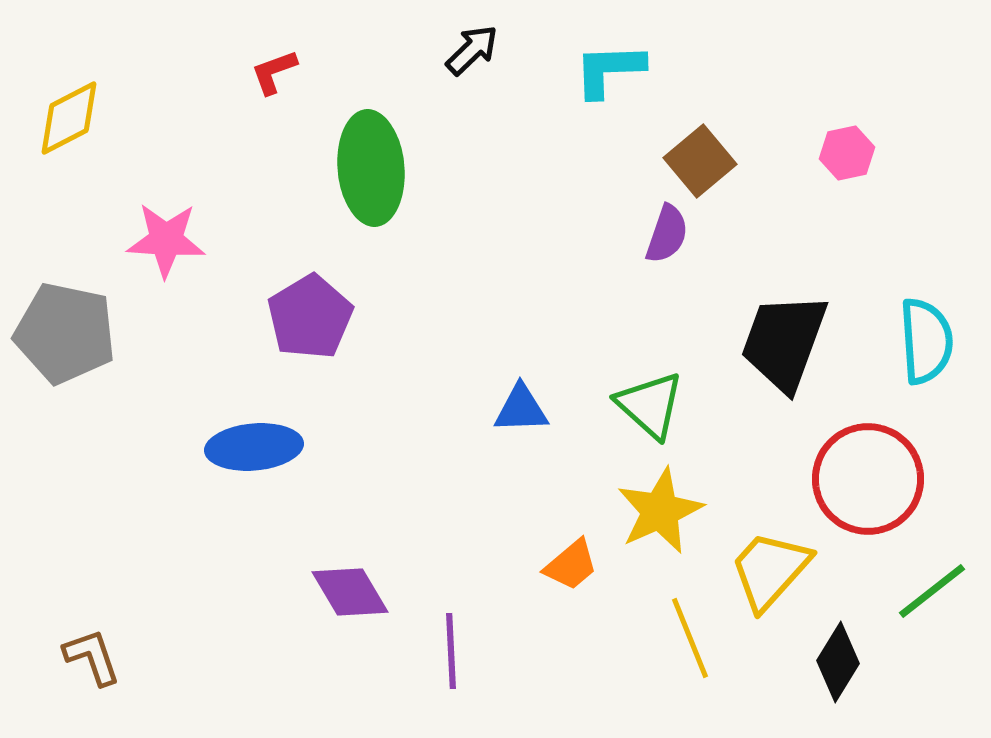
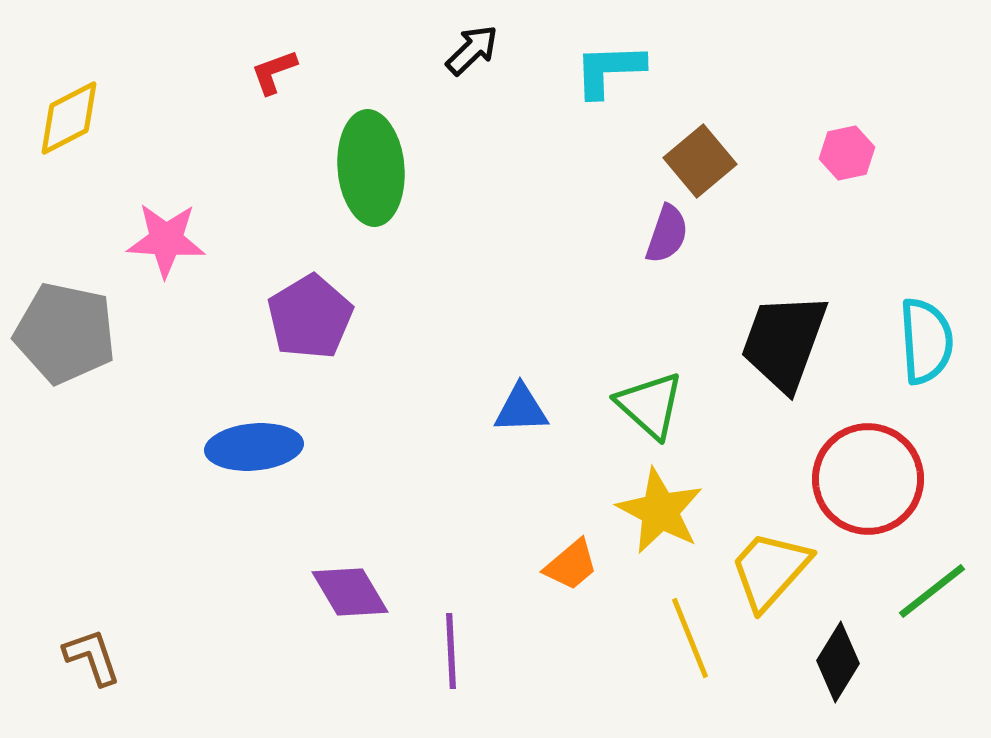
yellow star: rotated 20 degrees counterclockwise
